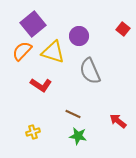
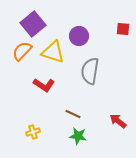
red square: rotated 32 degrees counterclockwise
gray semicircle: rotated 32 degrees clockwise
red L-shape: moved 3 px right
